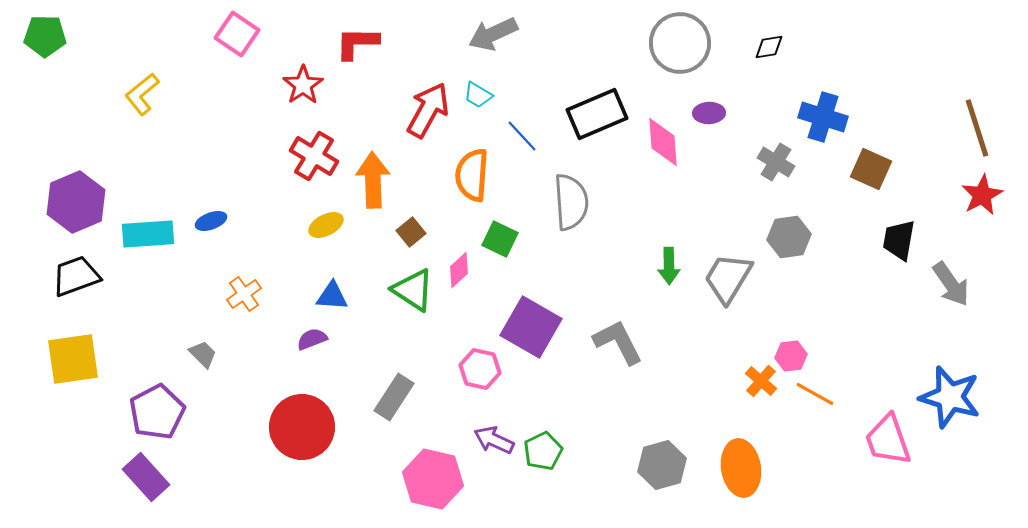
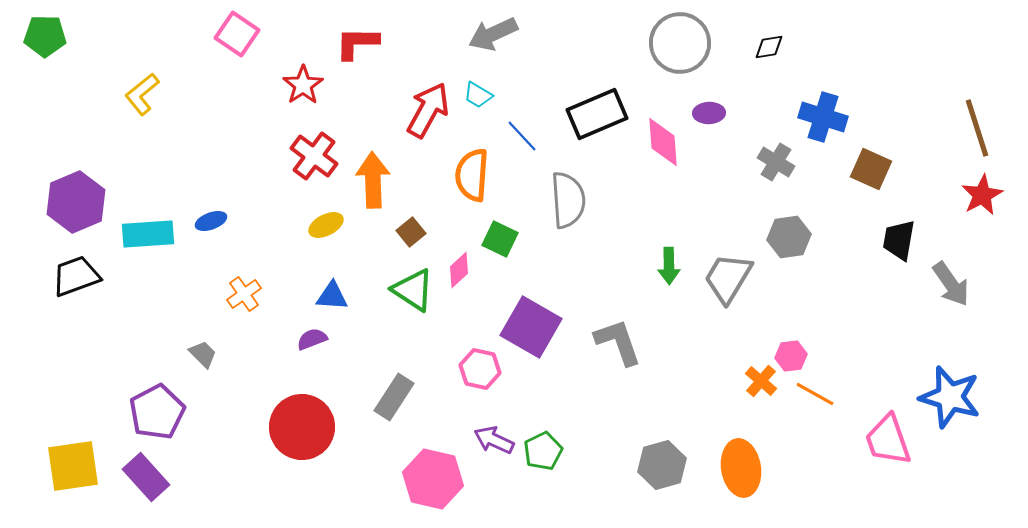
red cross at (314, 156): rotated 6 degrees clockwise
gray semicircle at (571, 202): moved 3 px left, 2 px up
gray L-shape at (618, 342): rotated 8 degrees clockwise
yellow square at (73, 359): moved 107 px down
